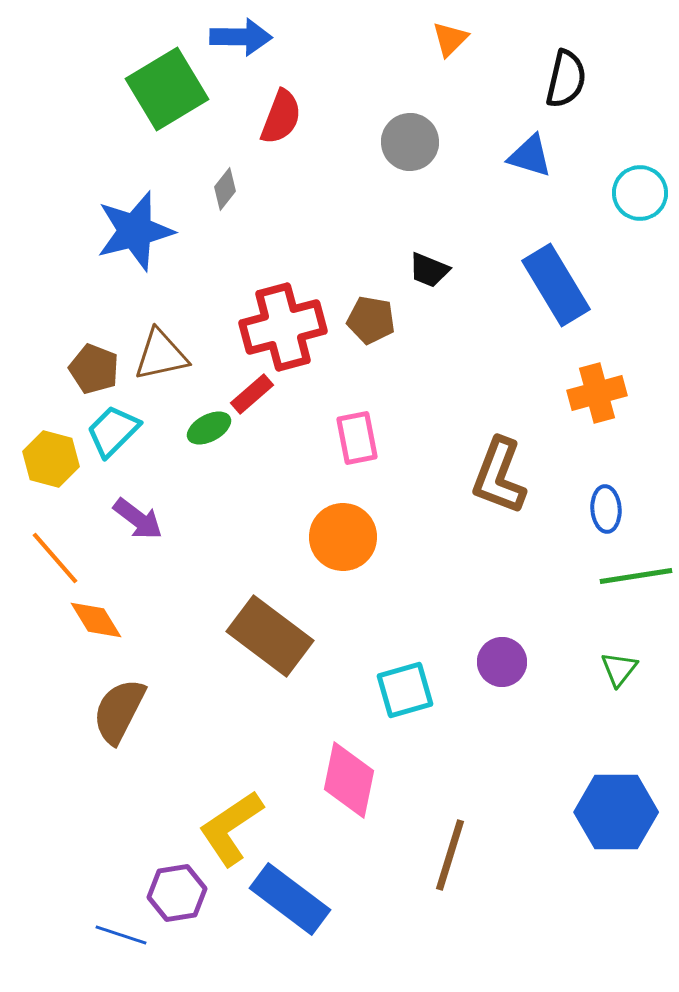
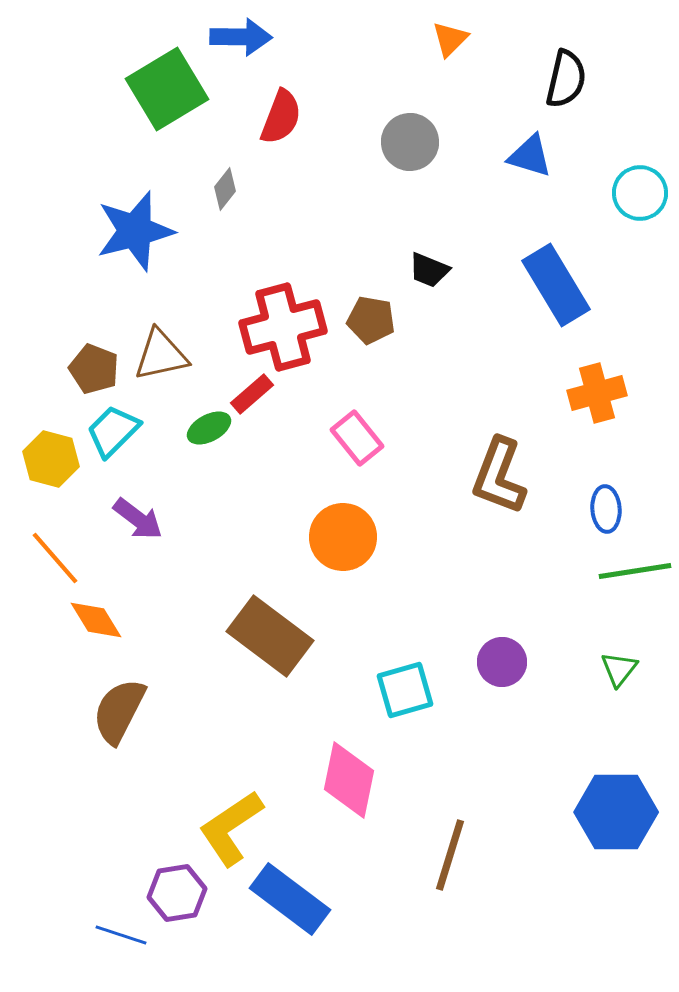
pink rectangle at (357, 438): rotated 28 degrees counterclockwise
green line at (636, 576): moved 1 px left, 5 px up
